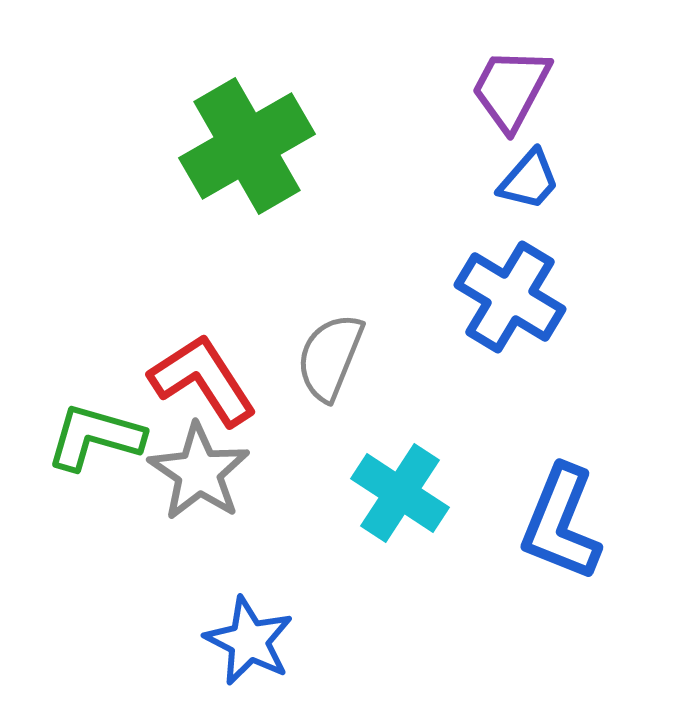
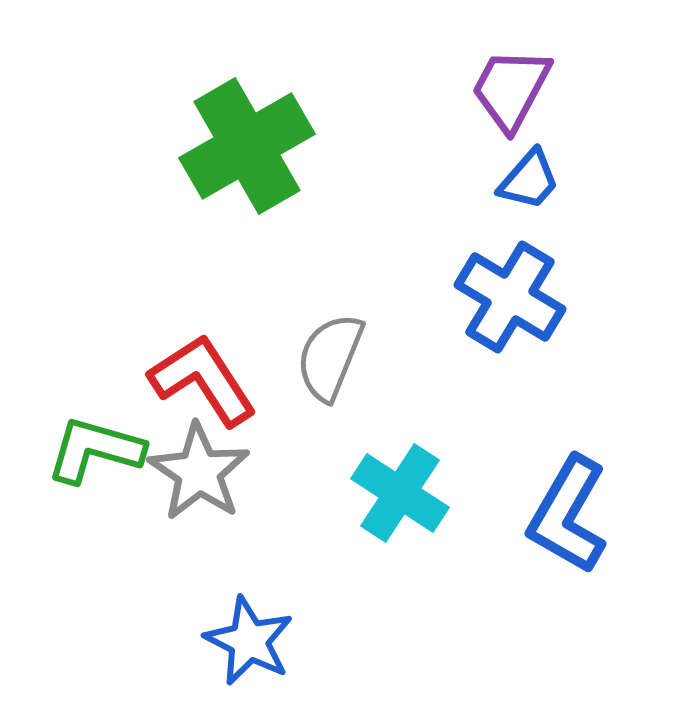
green L-shape: moved 13 px down
blue L-shape: moved 7 px right, 8 px up; rotated 8 degrees clockwise
